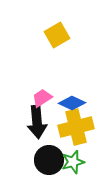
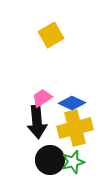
yellow square: moved 6 px left
yellow cross: moved 1 px left, 1 px down
black circle: moved 1 px right
